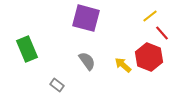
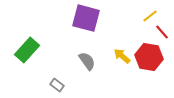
red line: moved 1 px up
green rectangle: moved 1 px down; rotated 65 degrees clockwise
red hexagon: rotated 12 degrees counterclockwise
yellow arrow: moved 1 px left, 9 px up
